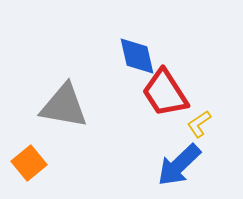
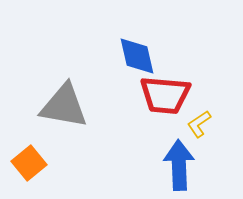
red trapezoid: moved 2 px down; rotated 52 degrees counterclockwise
blue arrow: rotated 132 degrees clockwise
